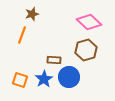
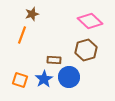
pink diamond: moved 1 px right, 1 px up
